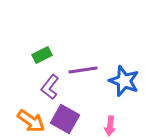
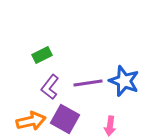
purple line: moved 5 px right, 13 px down
orange arrow: rotated 48 degrees counterclockwise
